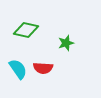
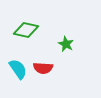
green star: moved 1 px down; rotated 28 degrees counterclockwise
